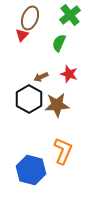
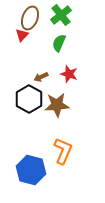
green cross: moved 9 px left
